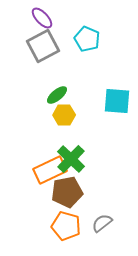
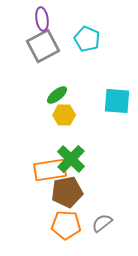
purple ellipse: moved 1 px down; rotated 35 degrees clockwise
orange rectangle: rotated 16 degrees clockwise
orange pentagon: moved 1 px up; rotated 12 degrees counterclockwise
